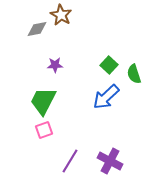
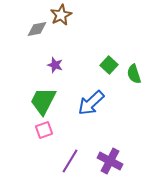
brown star: rotated 15 degrees clockwise
purple star: rotated 21 degrees clockwise
blue arrow: moved 15 px left, 6 px down
